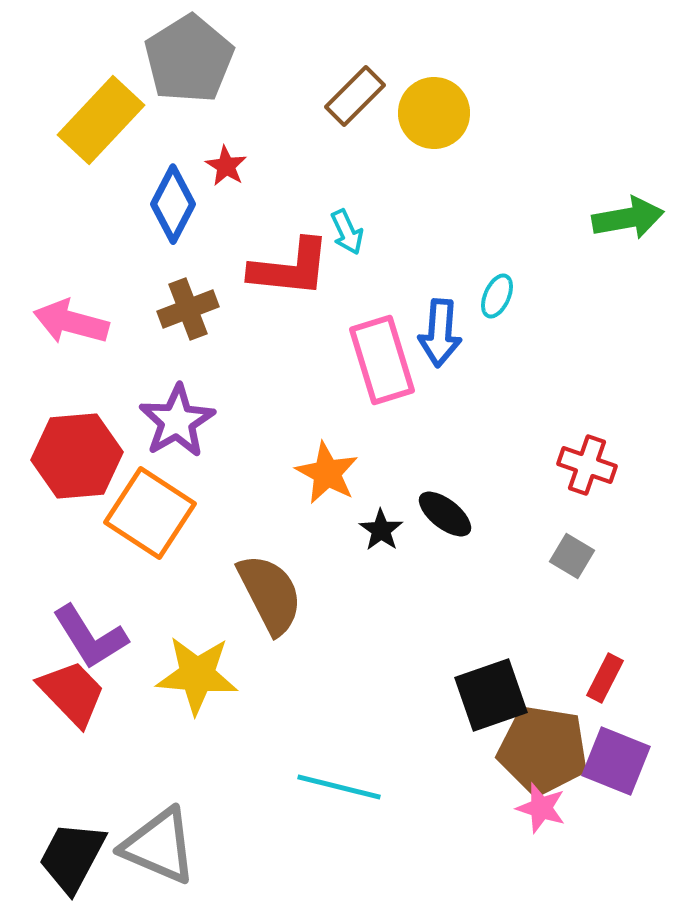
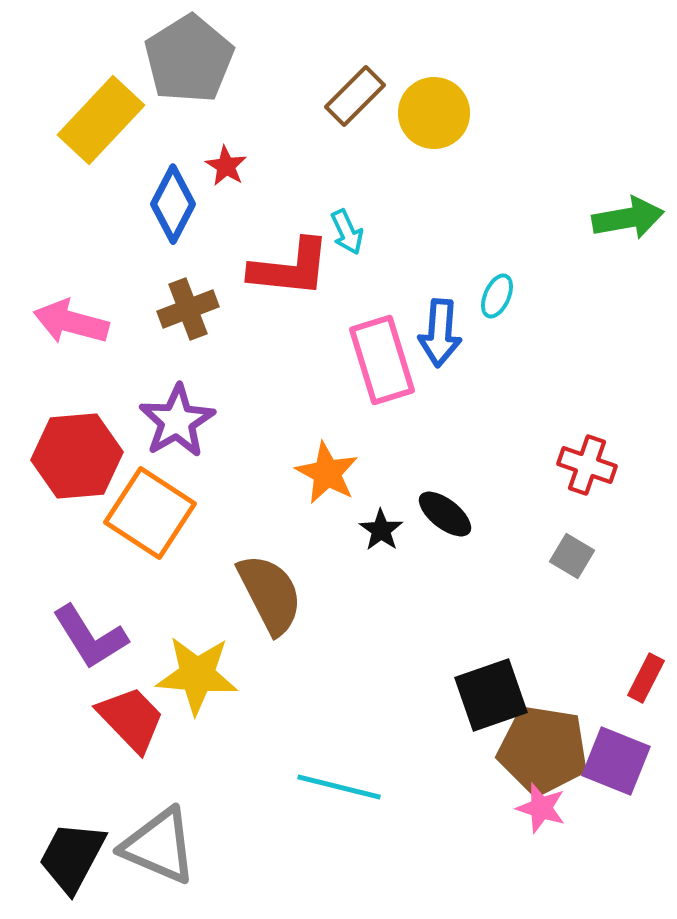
red rectangle: moved 41 px right
red trapezoid: moved 59 px right, 26 px down
